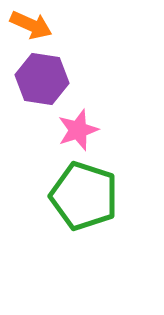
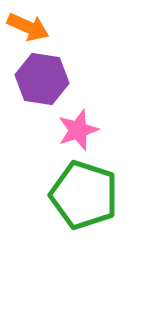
orange arrow: moved 3 px left, 2 px down
green pentagon: moved 1 px up
